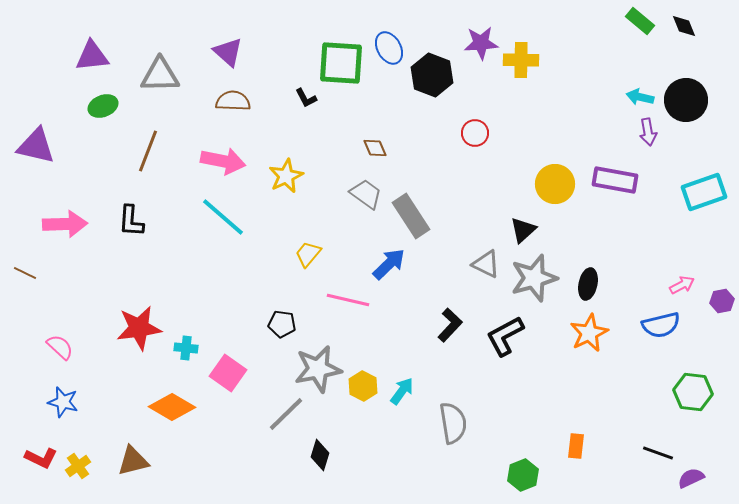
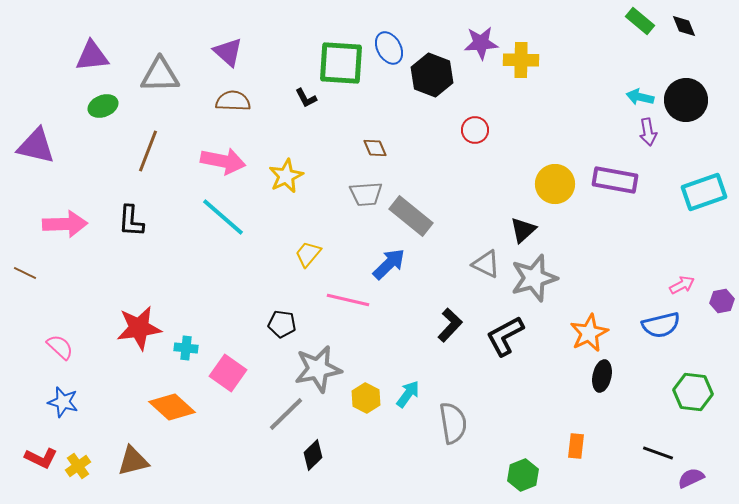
red circle at (475, 133): moved 3 px up
gray trapezoid at (366, 194): rotated 140 degrees clockwise
gray rectangle at (411, 216): rotated 18 degrees counterclockwise
black ellipse at (588, 284): moved 14 px right, 92 px down
yellow hexagon at (363, 386): moved 3 px right, 12 px down
cyan arrow at (402, 391): moved 6 px right, 3 px down
orange diamond at (172, 407): rotated 12 degrees clockwise
black diamond at (320, 455): moved 7 px left; rotated 28 degrees clockwise
